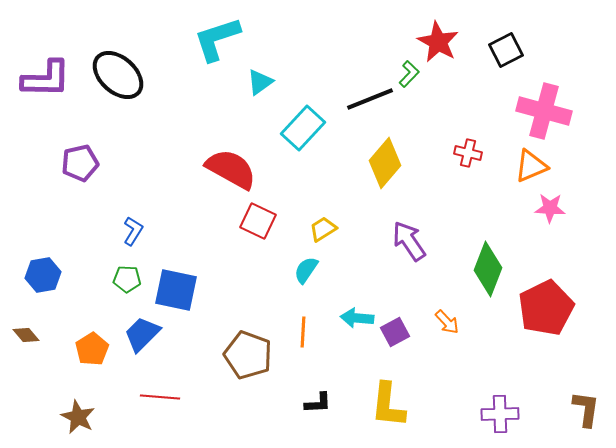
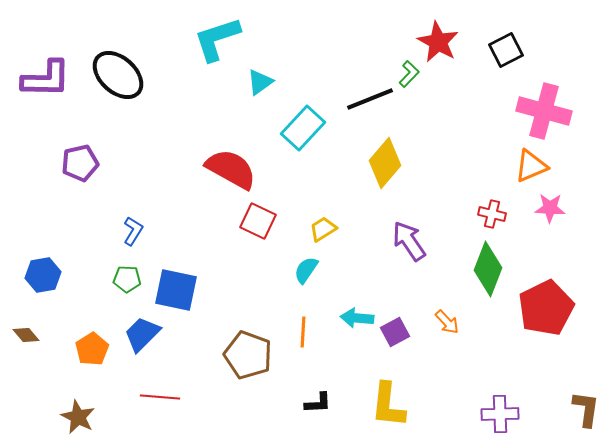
red cross: moved 24 px right, 61 px down
